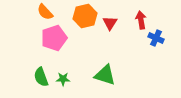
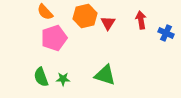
red triangle: moved 2 px left
blue cross: moved 10 px right, 5 px up
